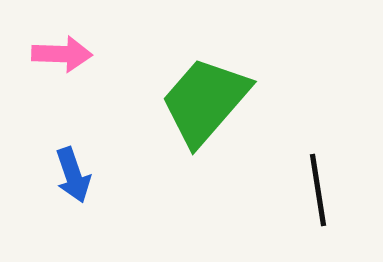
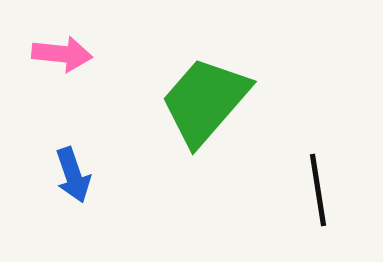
pink arrow: rotated 4 degrees clockwise
